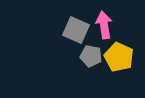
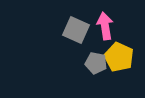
pink arrow: moved 1 px right, 1 px down
gray pentagon: moved 5 px right, 7 px down
